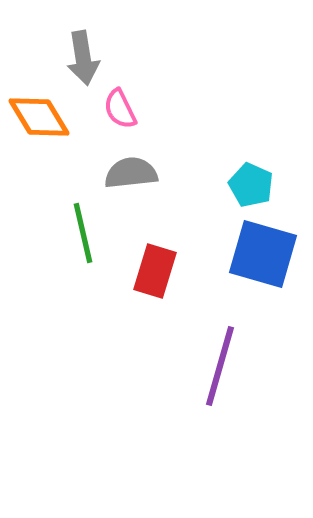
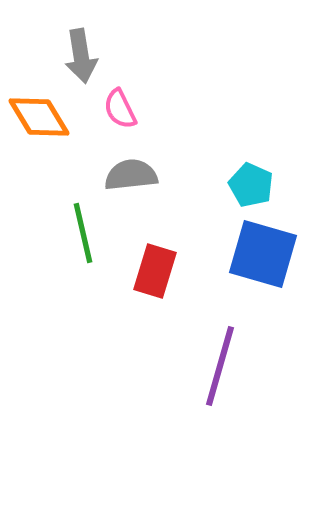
gray arrow: moved 2 px left, 2 px up
gray semicircle: moved 2 px down
